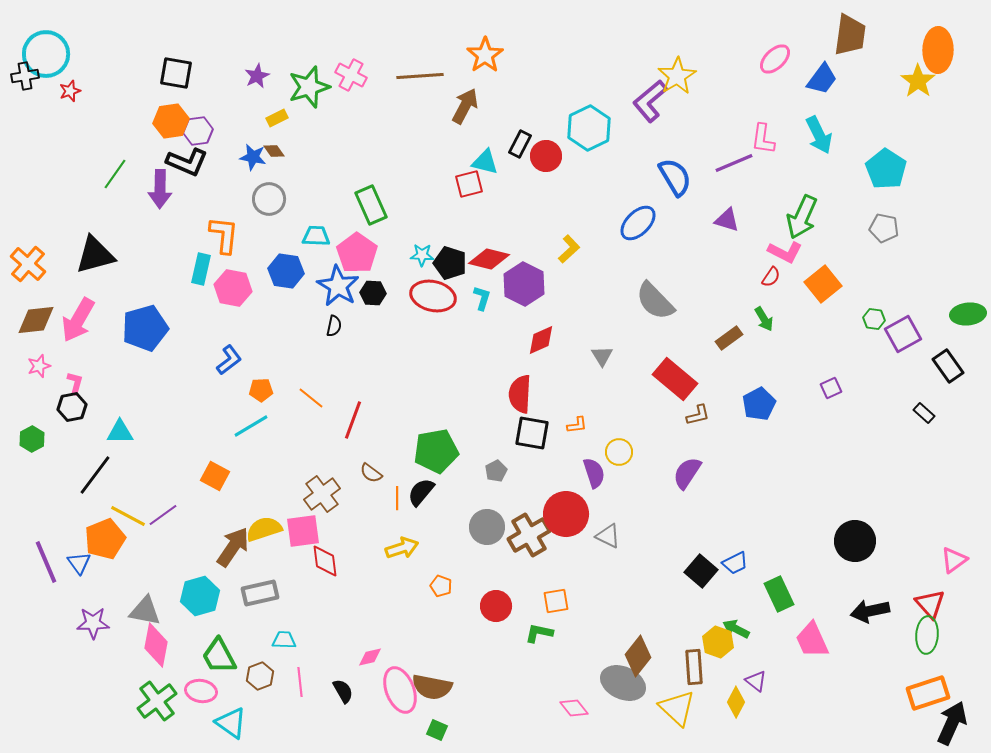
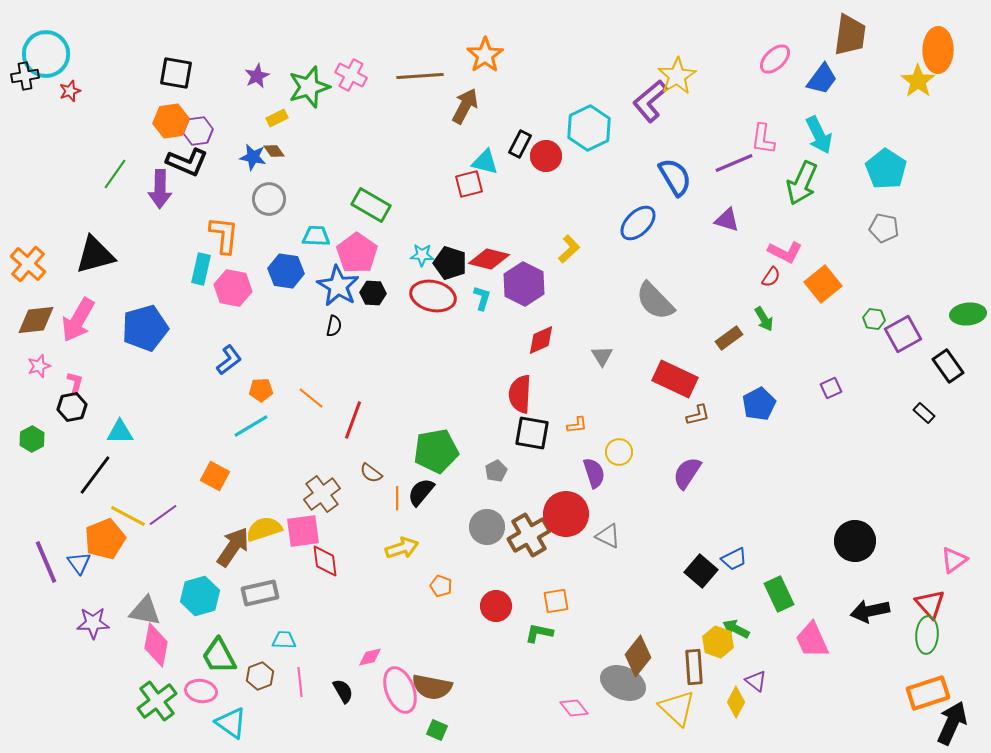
green rectangle at (371, 205): rotated 36 degrees counterclockwise
green arrow at (802, 217): moved 34 px up
red rectangle at (675, 379): rotated 15 degrees counterclockwise
blue trapezoid at (735, 563): moved 1 px left, 4 px up
